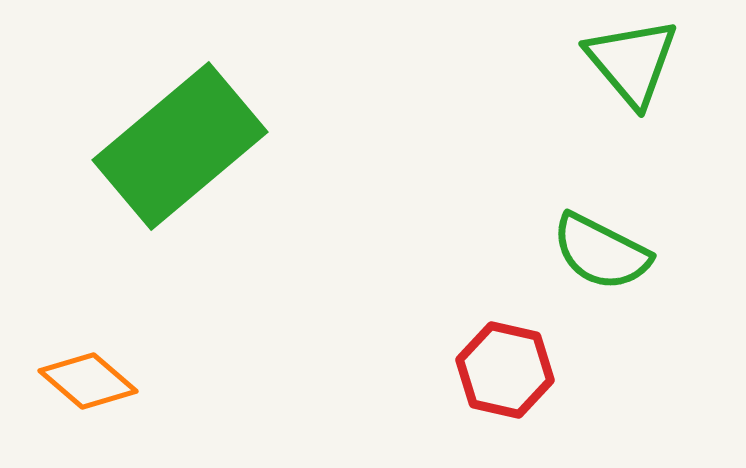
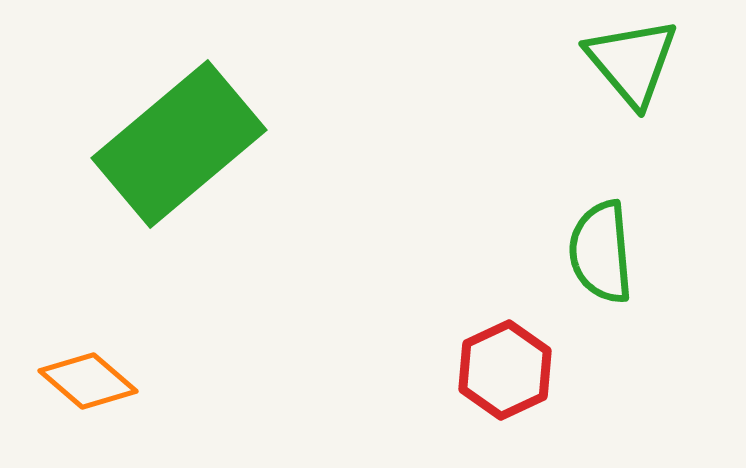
green rectangle: moved 1 px left, 2 px up
green semicircle: rotated 58 degrees clockwise
red hexagon: rotated 22 degrees clockwise
